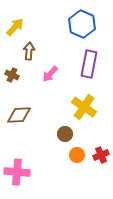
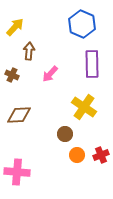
purple rectangle: moved 3 px right; rotated 12 degrees counterclockwise
